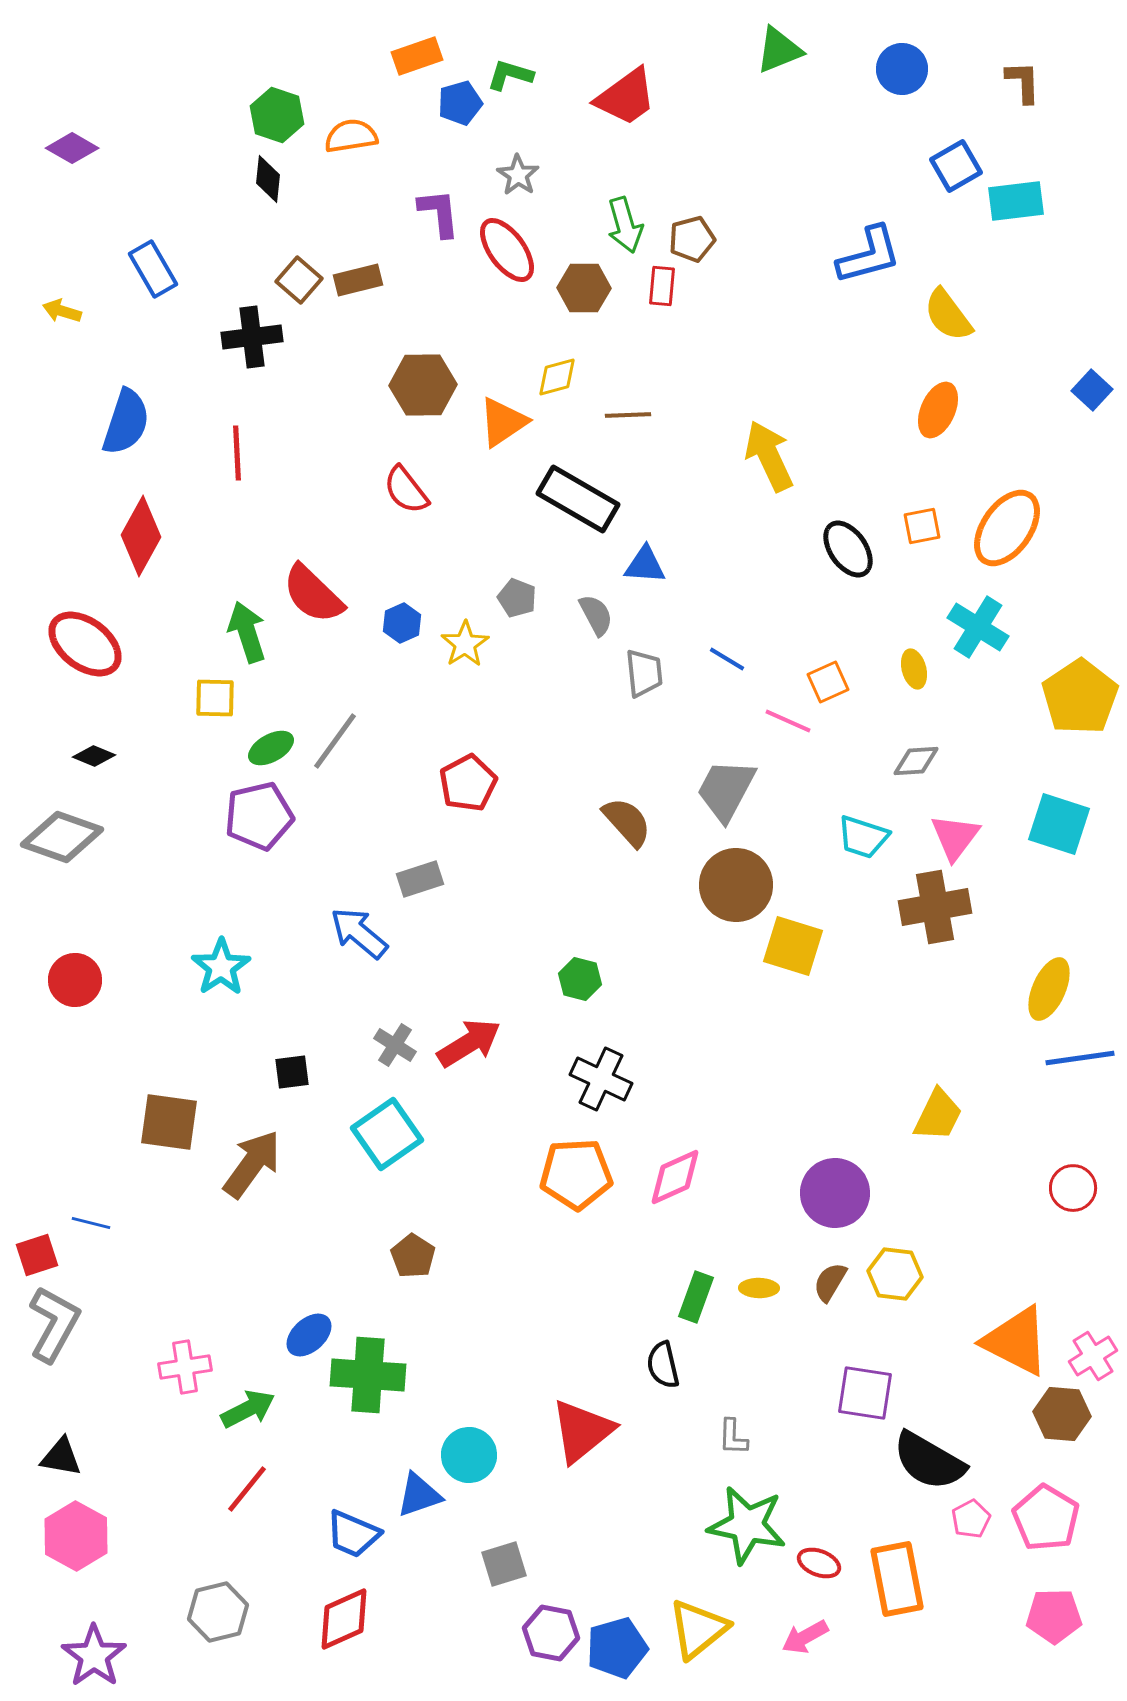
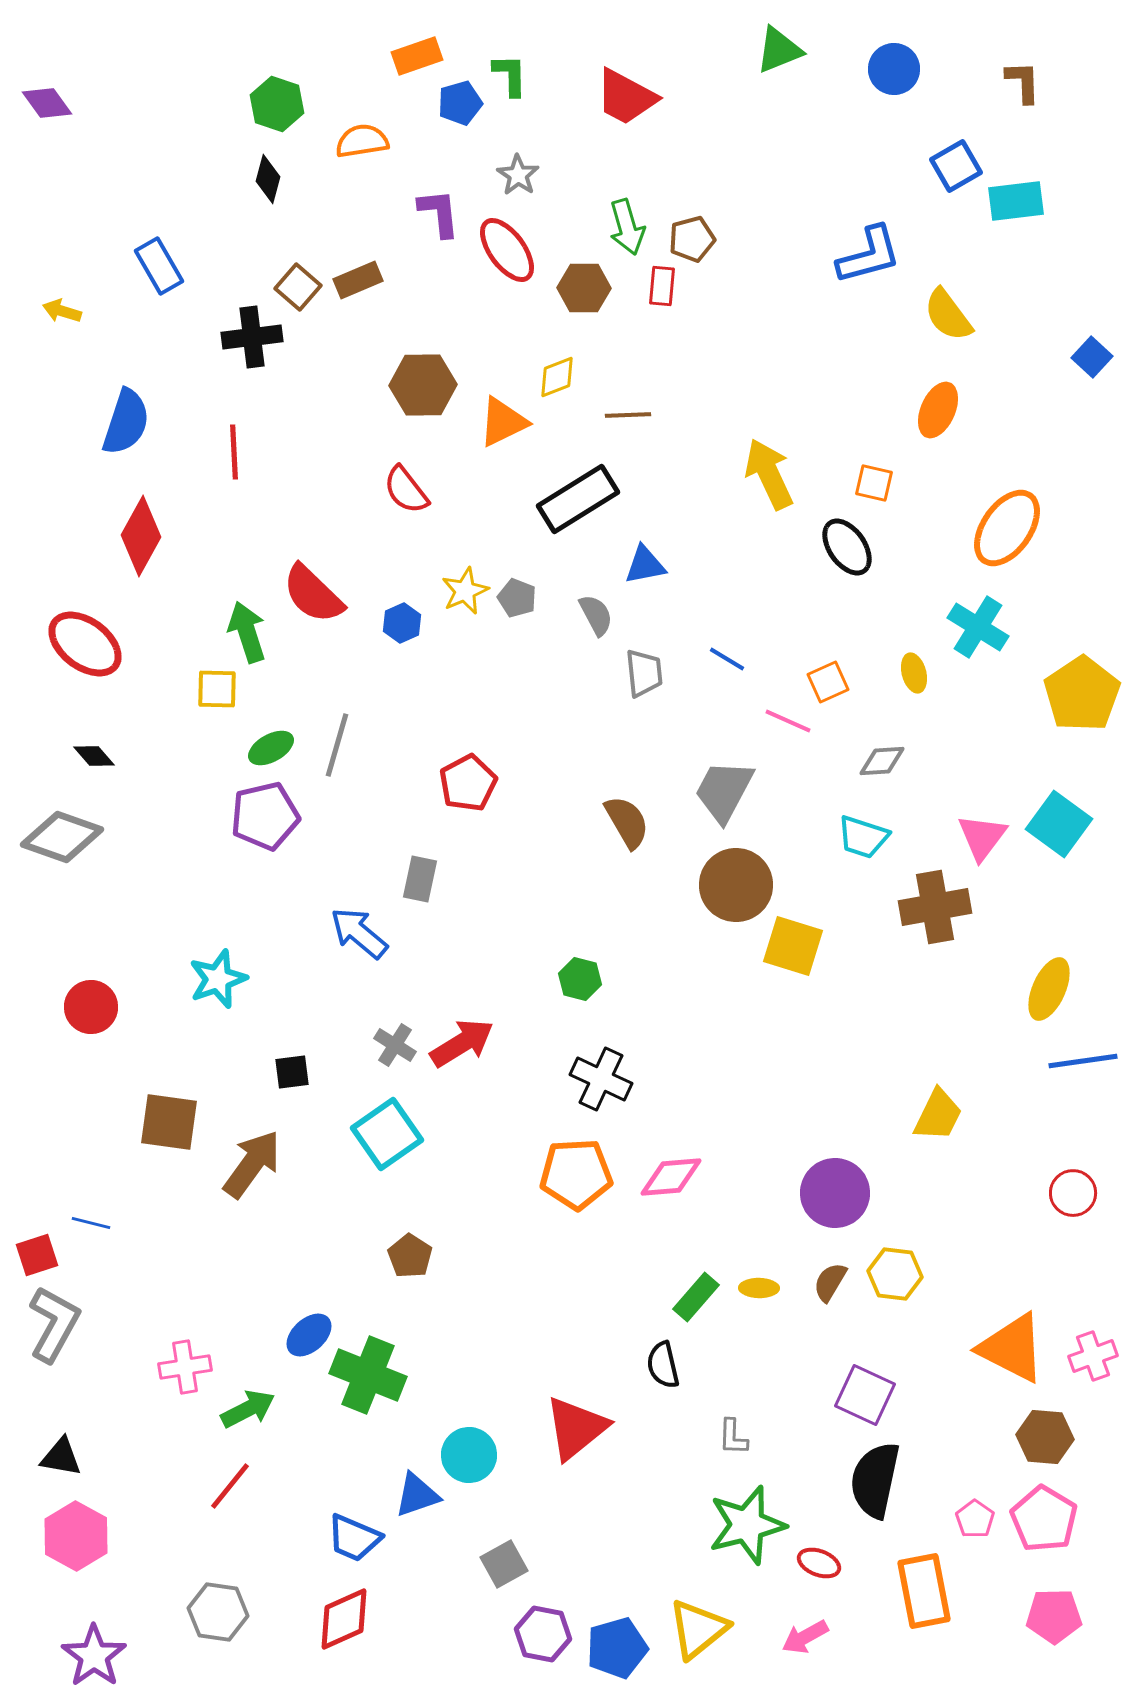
blue circle at (902, 69): moved 8 px left
green L-shape at (510, 75): rotated 72 degrees clockwise
red trapezoid at (626, 97): rotated 64 degrees clockwise
green hexagon at (277, 115): moved 11 px up
orange semicircle at (351, 136): moved 11 px right, 5 px down
purple diamond at (72, 148): moved 25 px left, 45 px up; rotated 24 degrees clockwise
black diamond at (268, 179): rotated 9 degrees clockwise
green arrow at (625, 225): moved 2 px right, 2 px down
blue rectangle at (153, 269): moved 6 px right, 3 px up
brown square at (299, 280): moved 1 px left, 7 px down
brown rectangle at (358, 280): rotated 9 degrees counterclockwise
yellow diamond at (557, 377): rotated 6 degrees counterclockwise
blue square at (1092, 390): moved 33 px up
orange triangle at (503, 422): rotated 8 degrees clockwise
red line at (237, 453): moved 3 px left, 1 px up
yellow arrow at (769, 456): moved 18 px down
black rectangle at (578, 499): rotated 62 degrees counterclockwise
orange square at (922, 526): moved 48 px left, 43 px up; rotated 24 degrees clockwise
black ellipse at (848, 549): moved 1 px left, 2 px up
blue triangle at (645, 565): rotated 15 degrees counterclockwise
yellow star at (465, 644): moved 53 px up; rotated 9 degrees clockwise
yellow ellipse at (914, 669): moved 4 px down
yellow pentagon at (1080, 697): moved 2 px right, 3 px up
yellow square at (215, 698): moved 2 px right, 9 px up
gray line at (335, 741): moved 2 px right, 4 px down; rotated 20 degrees counterclockwise
black diamond at (94, 756): rotated 27 degrees clockwise
gray diamond at (916, 761): moved 34 px left
gray trapezoid at (726, 790): moved 2 px left, 1 px down
purple pentagon at (259, 816): moved 6 px right
brown semicircle at (627, 822): rotated 12 degrees clockwise
cyan square at (1059, 824): rotated 18 degrees clockwise
pink triangle at (955, 837): moved 27 px right
gray rectangle at (420, 879): rotated 60 degrees counterclockwise
cyan star at (221, 967): moved 3 px left, 12 px down; rotated 14 degrees clockwise
red circle at (75, 980): moved 16 px right, 27 px down
red arrow at (469, 1043): moved 7 px left
blue line at (1080, 1058): moved 3 px right, 3 px down
pink diamond at (675, 1177): moved 4 px left; rotated 20 degrees clockwise
red circle at (1073, 1188): moved 5 px down
brown pentagon at (413, 1256): moved 3 px left
green rectangle at (696, 1297): rotated 21 degrees clockwise
orange triangle at (1016, 1341): moved 4 px left, 7 px down
pink cross at (1093, 1356): rotated 12 degrees clockwise
green cross at (368, 1375): rotated 18 degrees clockwise
purple square at (865, 1393): moved 2 px down; rotated 16 degrees clockwise
brown hexagon at (1062, 1414): moved 17 px left, 23 px down
red triangle at (582, 1431): moved 6 px left, 3 px up
black semicircle at (929, 1461): moved 54 px left, 19 px down; rotated 72 degrees clockwise
red line at (247, 1489): moved 17 px left, 3 px up
blue triangle at (419, 1495): moved 2 px left
pink pentagon at (1046, 1518): moved 2 px left, 1 px down
pink pentagon at (971, 1519): moved 4 px right; rotated 9 degrees counterclockwise
green star at (747, 1525): rotated 26 degrees counterclockwise
blue trapezoid at (353, 1534): moved 1 px right, 4 px down
gray square at (504, 1564): rotated 12 degrees counterclockwise
orange rectangle at (897, 1579): moved 27 px right, 12 px down
gray hexagon at (218, 1612): rotated 22 degrees clockwise
purple hexagon at (551, 1633): moved 8 px left, 1 px down
